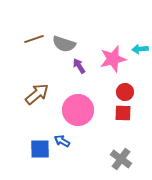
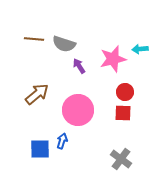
brown line: rotated 24 degrees clockwise
blue arrow: rotated 77 degrees clockwise
